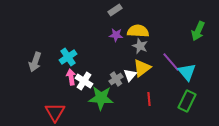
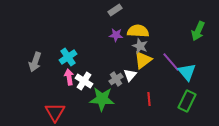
yellow triangle: moved 1 px right, 8 px up
pink arrow: moved 2 px left
green star: moved 1 px right, 1 px down
